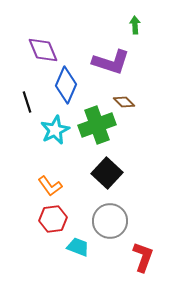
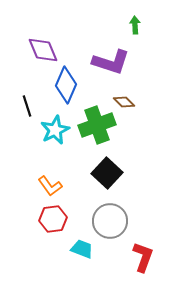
black line: moved 4 px down
cyan trapezoid: moved 4 px right, 2 px down
